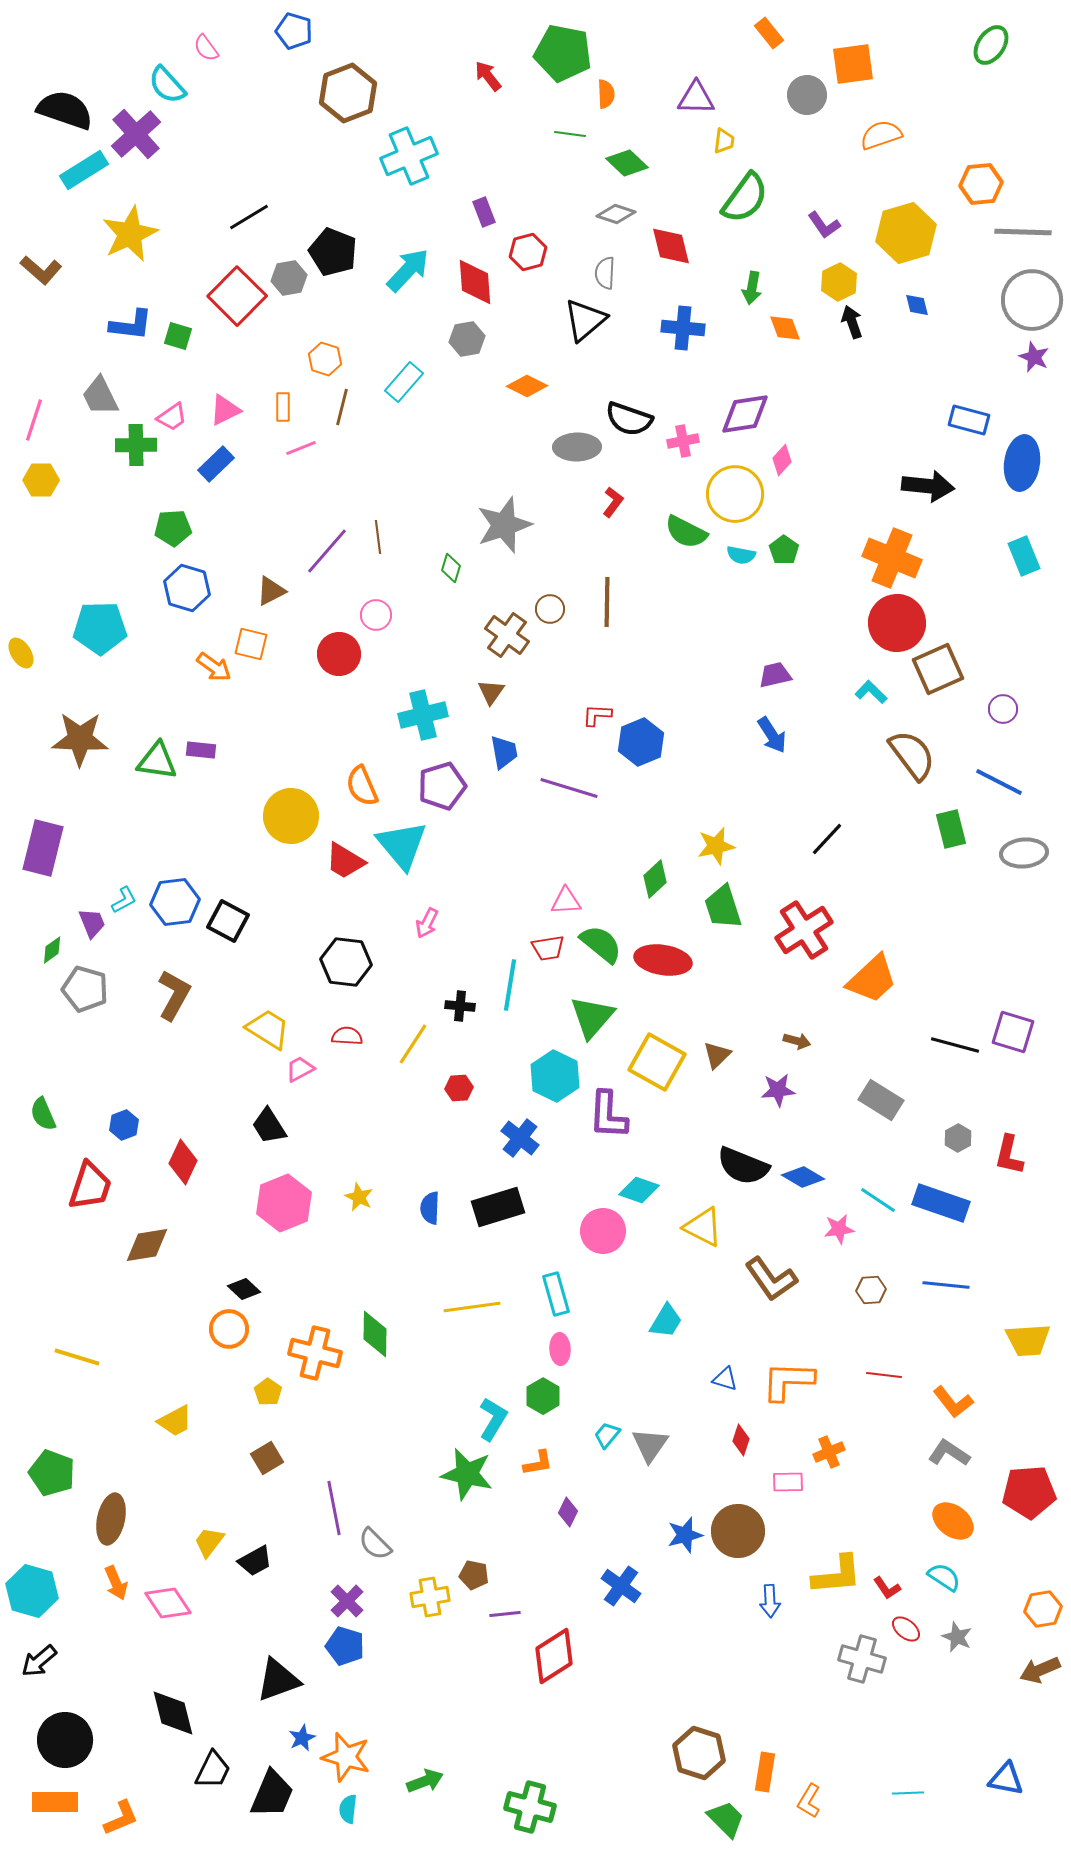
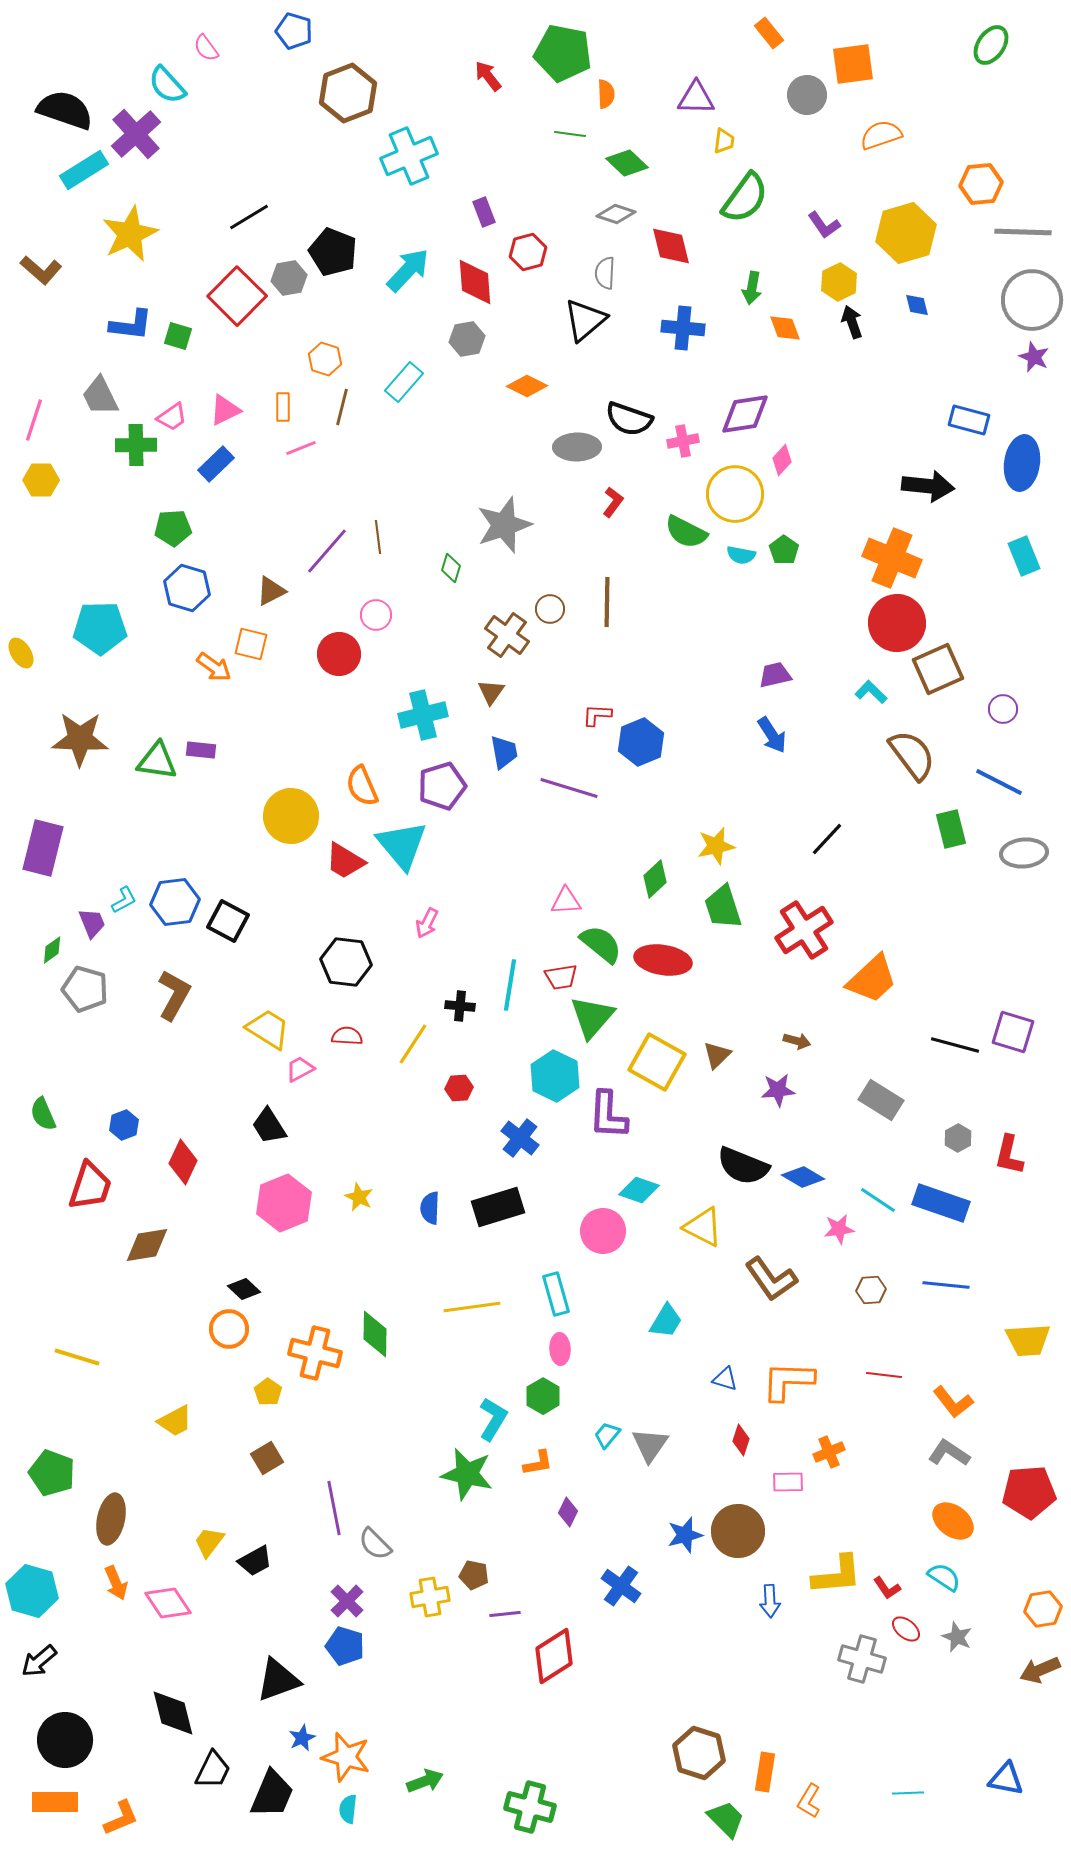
red trapezoid at (548, 948): moved 13 px right, 29 px down
